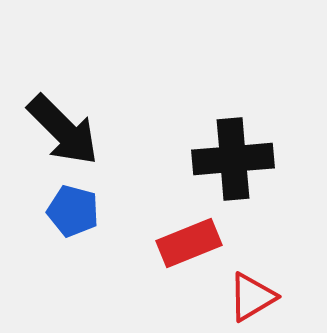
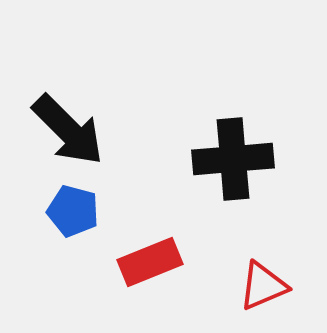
black arrow: moved 5 px right
red rectangle: moved 39 px left, 19 px down
red triangle: moved 11 px right, 11 px up; rotated 8 degrees clockwise
